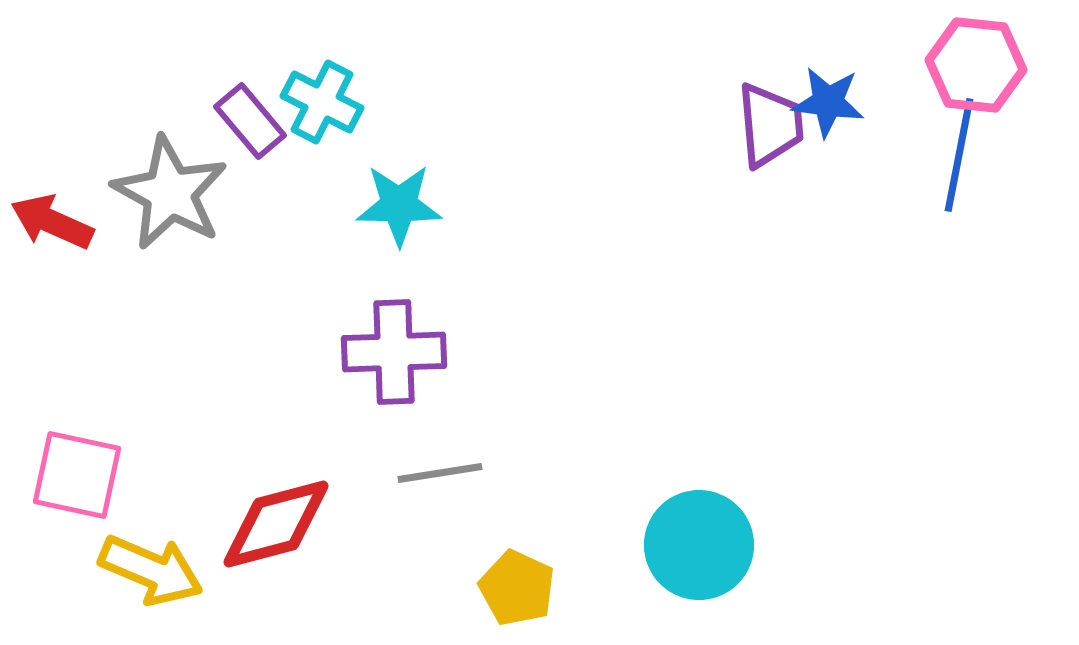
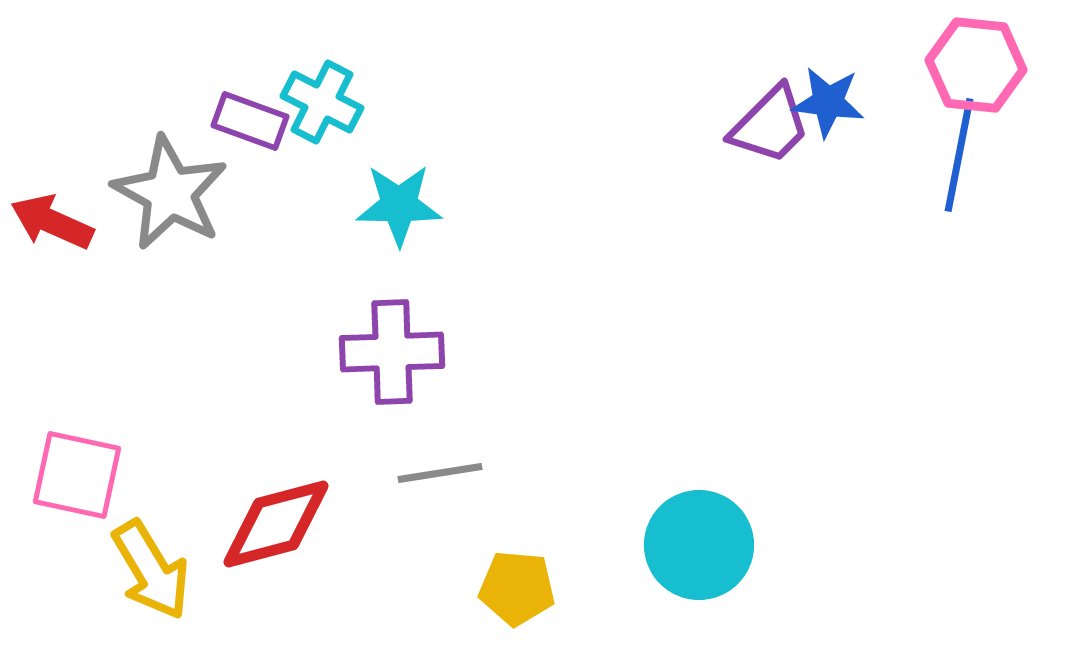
purple rectangle: rotated 30 degrees counterclockwise
purple trapezoid: rotated 50 degrees clockwise
purple cross: moved 2 px left
yellow arrow: rotated 36 degrees clockwise
yellow pentagon: rotated 20 degrees counterclockwise
